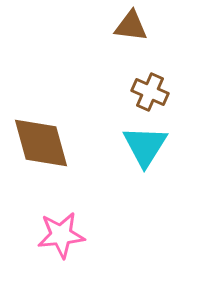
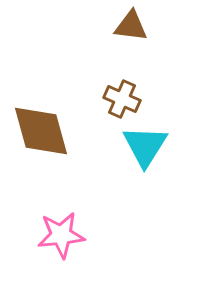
brown cross: moved 28 px left, 7 px down
brown diamond: moved 12 px up
